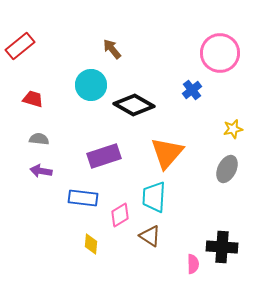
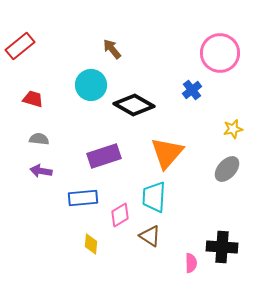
gray ellipse: rotated 16 degrees clockwise
blue rectangle: rotated 12 degrees counterclockwise
pink semicircle: moved 2 px left, 1 px up
